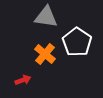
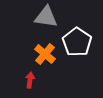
red arrow: moved 7 px right; rotated 63 degrees counterclockwise
